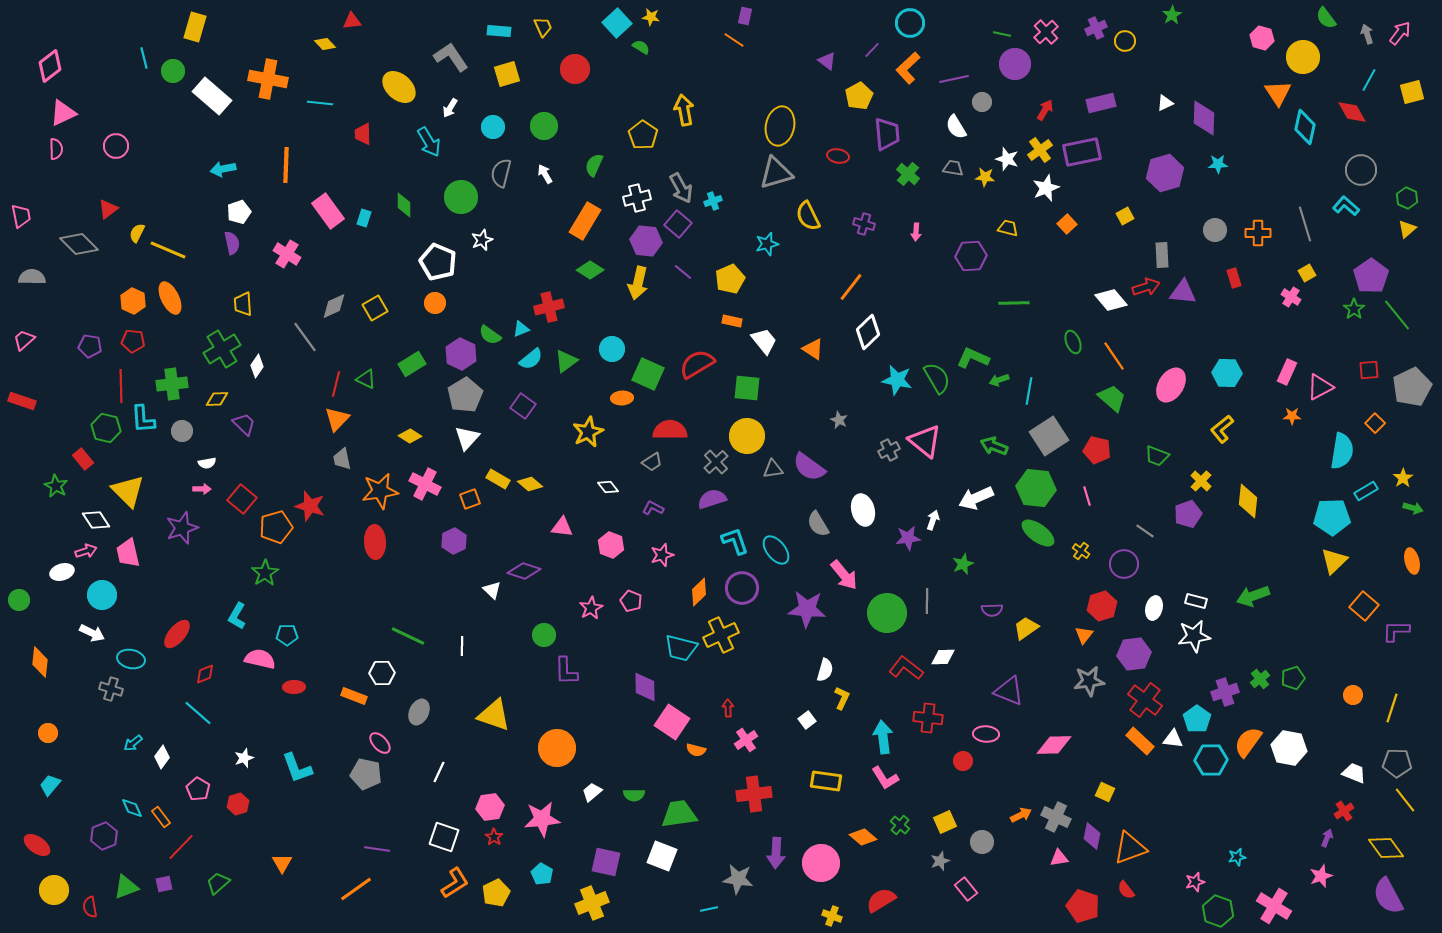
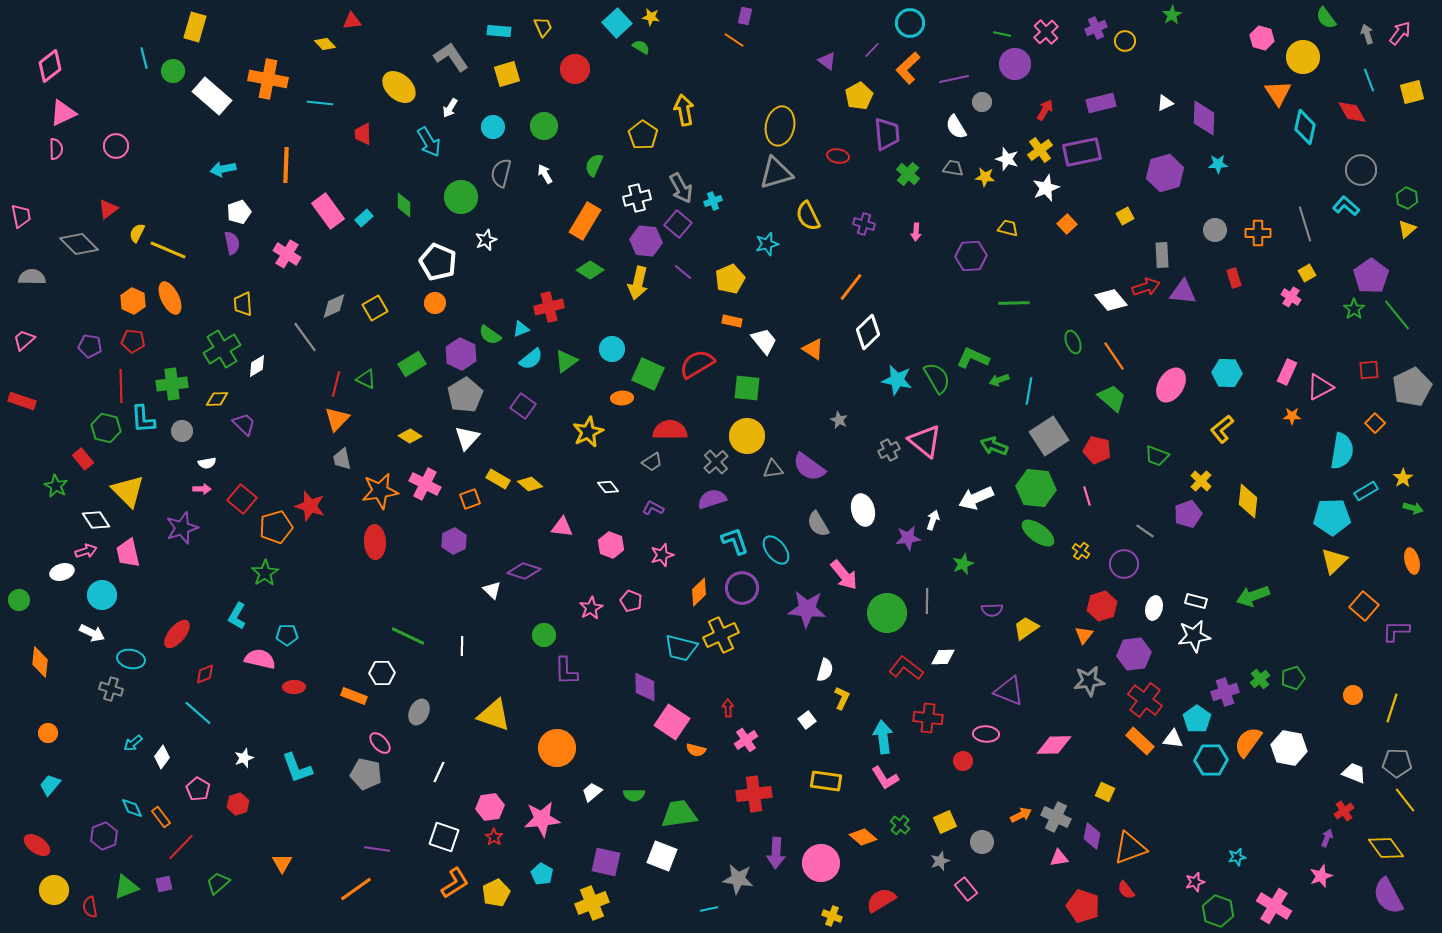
cyan line at (1369, 80): rotated 50 degrees counterclockwise
cyan rectangle at (364, 218): rotated 30 degrees clockwise
white star at (482, 240): moved 4 px right
white diamond at (257, 366): rotated 25 degrees clockwise
